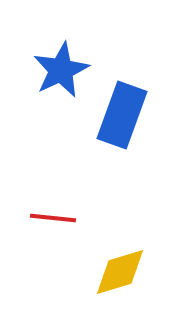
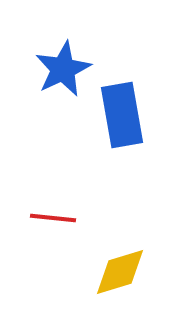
blue star: moved 2 px right, 1 px up
blue rectangle: rotated 30 degrees counterclockwise
